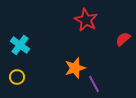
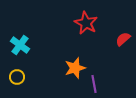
red star: moved 3 px down
purple line: rotated 18 degrees clockwise
